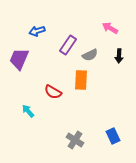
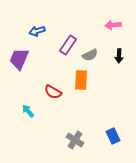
pink arrow: moved 3 px right, 3 px up; rotated 35 degrees counterclockwise
